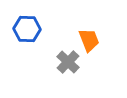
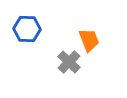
gray cross: moved 1 px right
